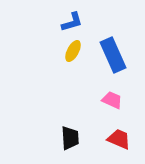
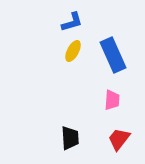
pink trapezoid: rotated 70 degrees clockwise
red trapezoid: rotated 75 degrees counterclockwise
